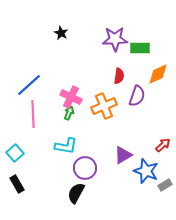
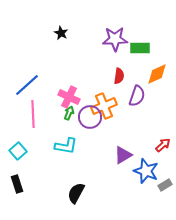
orange diamond: moved 1 px left
blue line: moved 2 px left
pink cross: moved 2 px left
cyan square: moved 3 px right, 2 px up
purple circle: moved 5 px right, 51 px up
black rectangle: rotated 12 degrees clockwise
